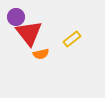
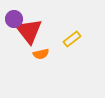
purple circle: moved 2 px left, 2 px down
red triangle: moved 2 px up
